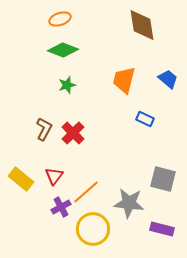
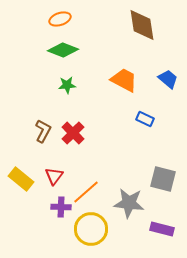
orange trapezoid: rotated 104 degrees clockwise
green star: rotated 12 degrees clockwise
brown L-shape: moved 1 px left, 2 px down
purple cross: rotated 30 degrees clockwise
yellow circle: moved 2 px left
